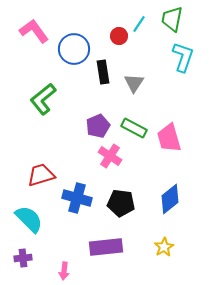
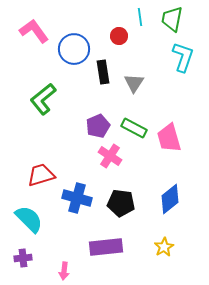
cyan line: moved 1 px right, 7 px up; rotated 42 degrees counterclockwise
